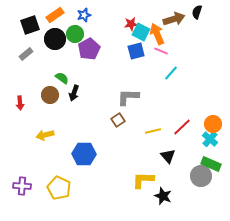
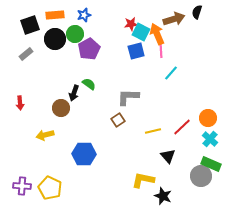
orange rectangle: rotated 30 degrees clockwise
pink line: rotated 64 degrees clockwise
green semicircle: moved 27 px right, 6 px down
brown circle: moved 11 px right, 13 px down
orange circle: moved 5 px left, 6 px up
yellow L-shape: rotated 10 degrees clockwise
yellow pentagon: moved 9 px left
